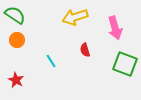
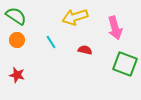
green semicircle: moved 1 px right, 1 px down
red semicircle: rotated 120 degrees clockwise
cyan line: moved 19 px up
red star: moved 1 px right, 5 px up; rotated 14 degrees counterclockwise
